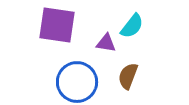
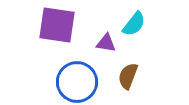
cyan semicircle: moved 2 px right, 2 px up
